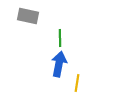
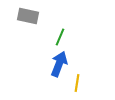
green line: moved 1 px up; rotated 24 degrees clockwise
blue arrow: rotated 10 degrees clockwise
